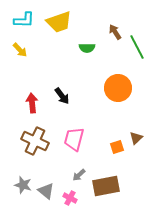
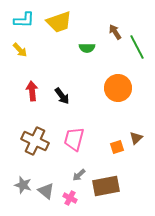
red arrow: moved 12 px up
